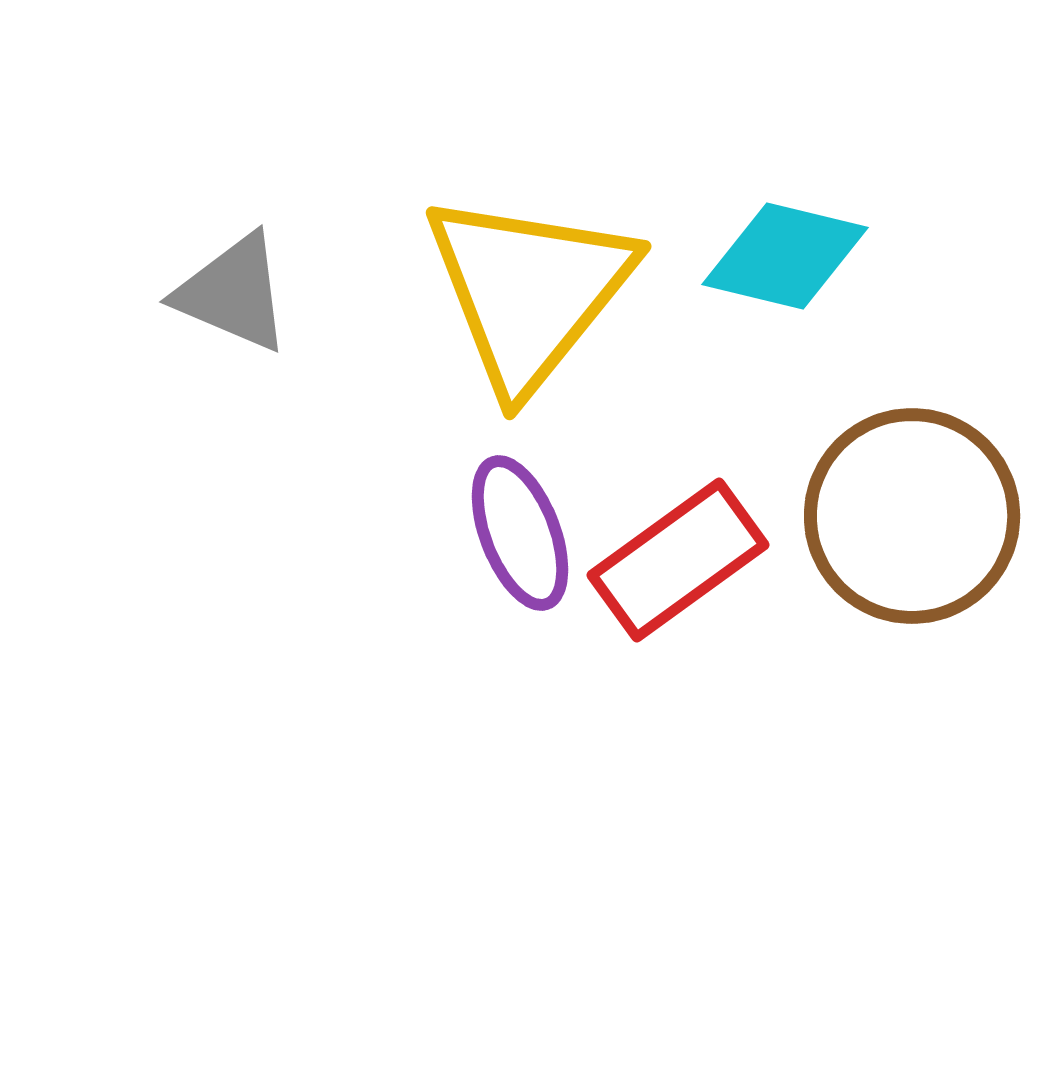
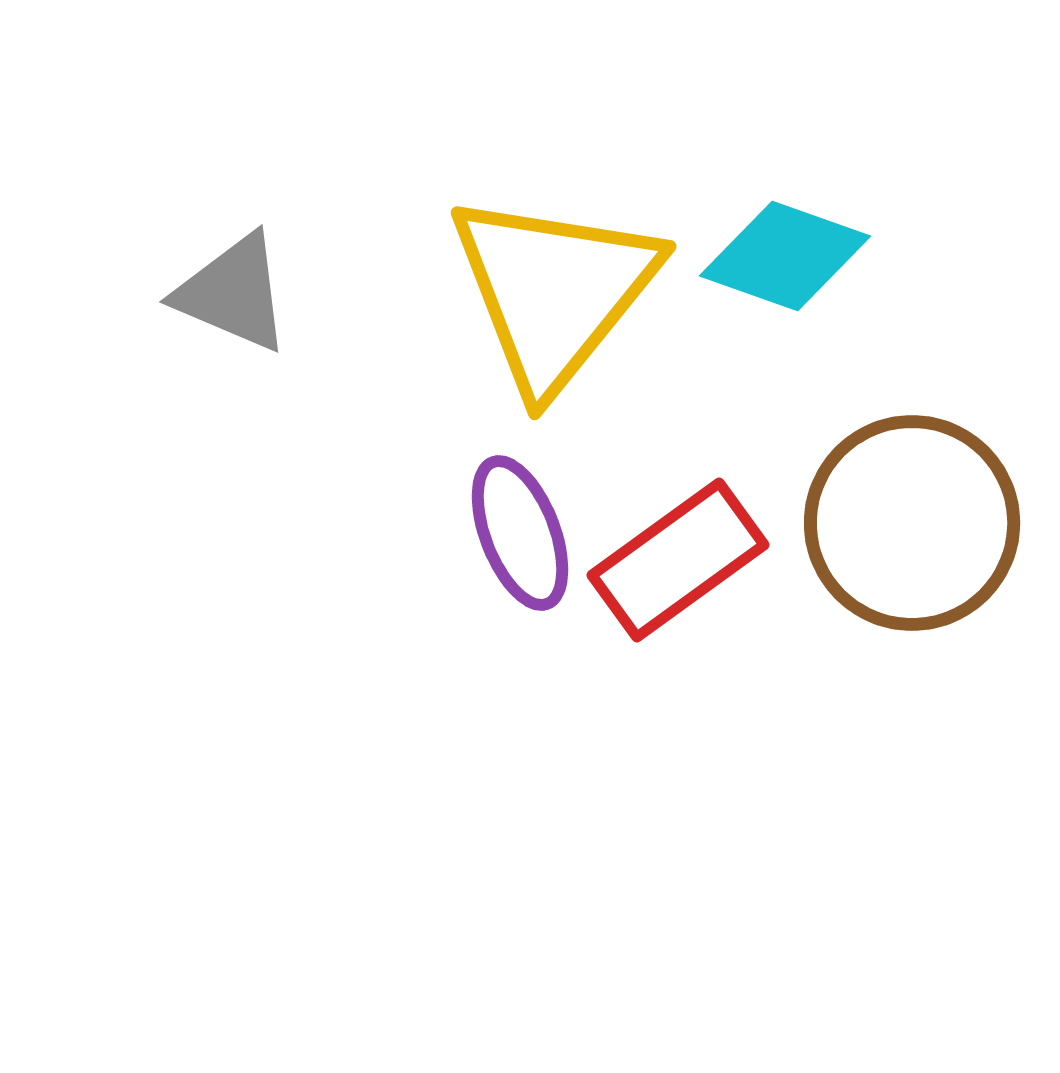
cyan diamond: rotated 6 degrees clockwise
yellow triangle: moved 25 px right
brown circle: moved 7 px down
